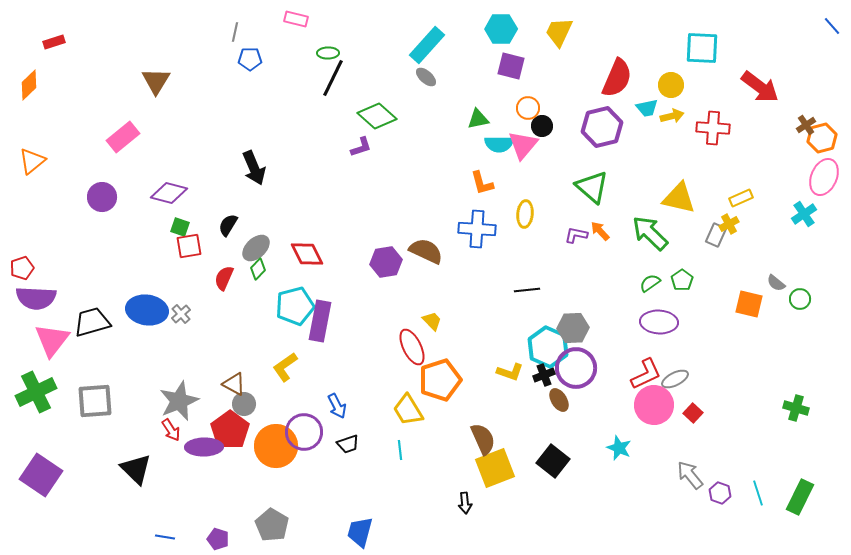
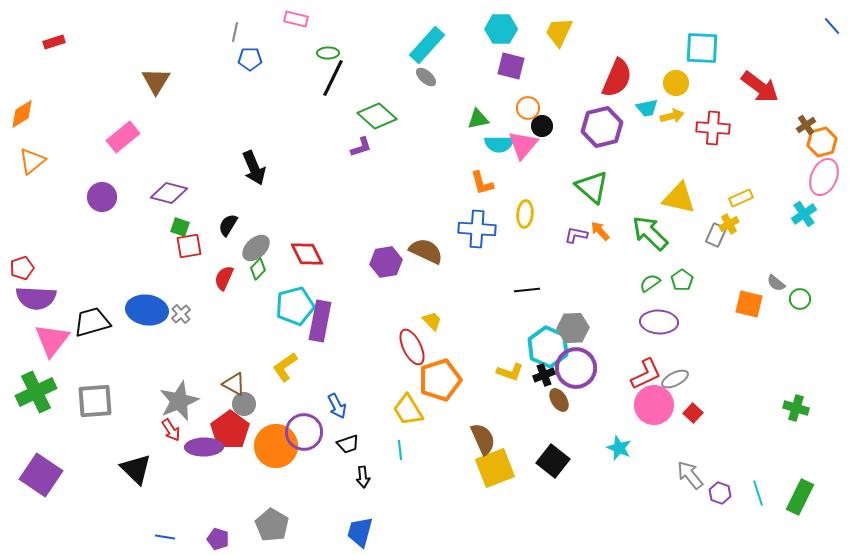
orange diamond at (29, 85): moved 7 px left, 29 px down; rotated 12 degrees clockwise
yellow circle at (671, 85): moved 5 px right, 2 px up
orange hexagon at (822, 138): moved 4 px down
black arrow at (465, 503): moved 102 px left, 26 px up
